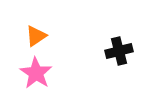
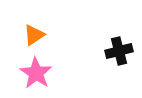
orange triangle: moved 2 px left, 1 px up
